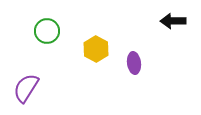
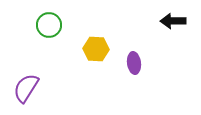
green circle: moved 2 px right, 6 px up
yellow hexagon: rotated 25 degrees counterclockwise
